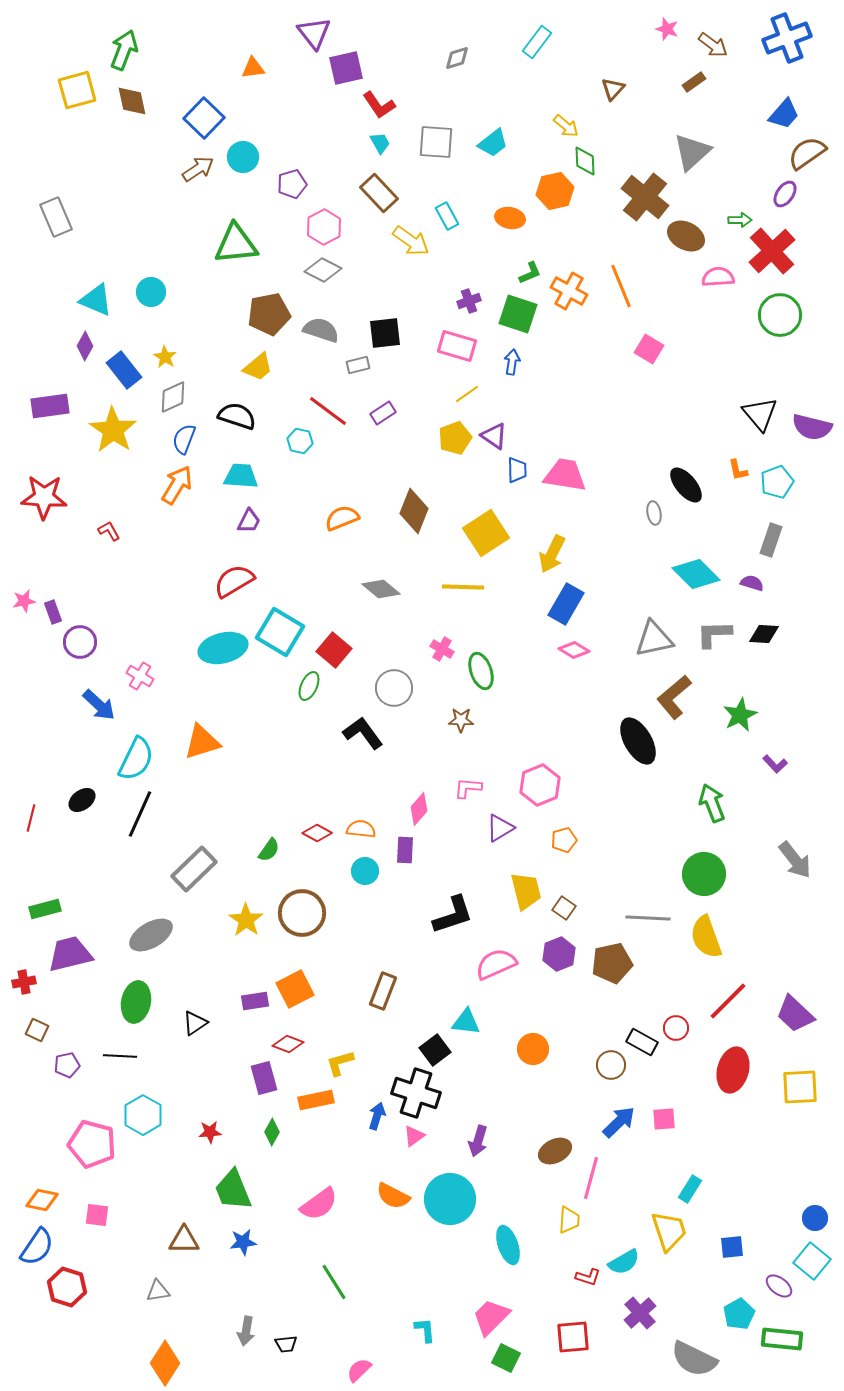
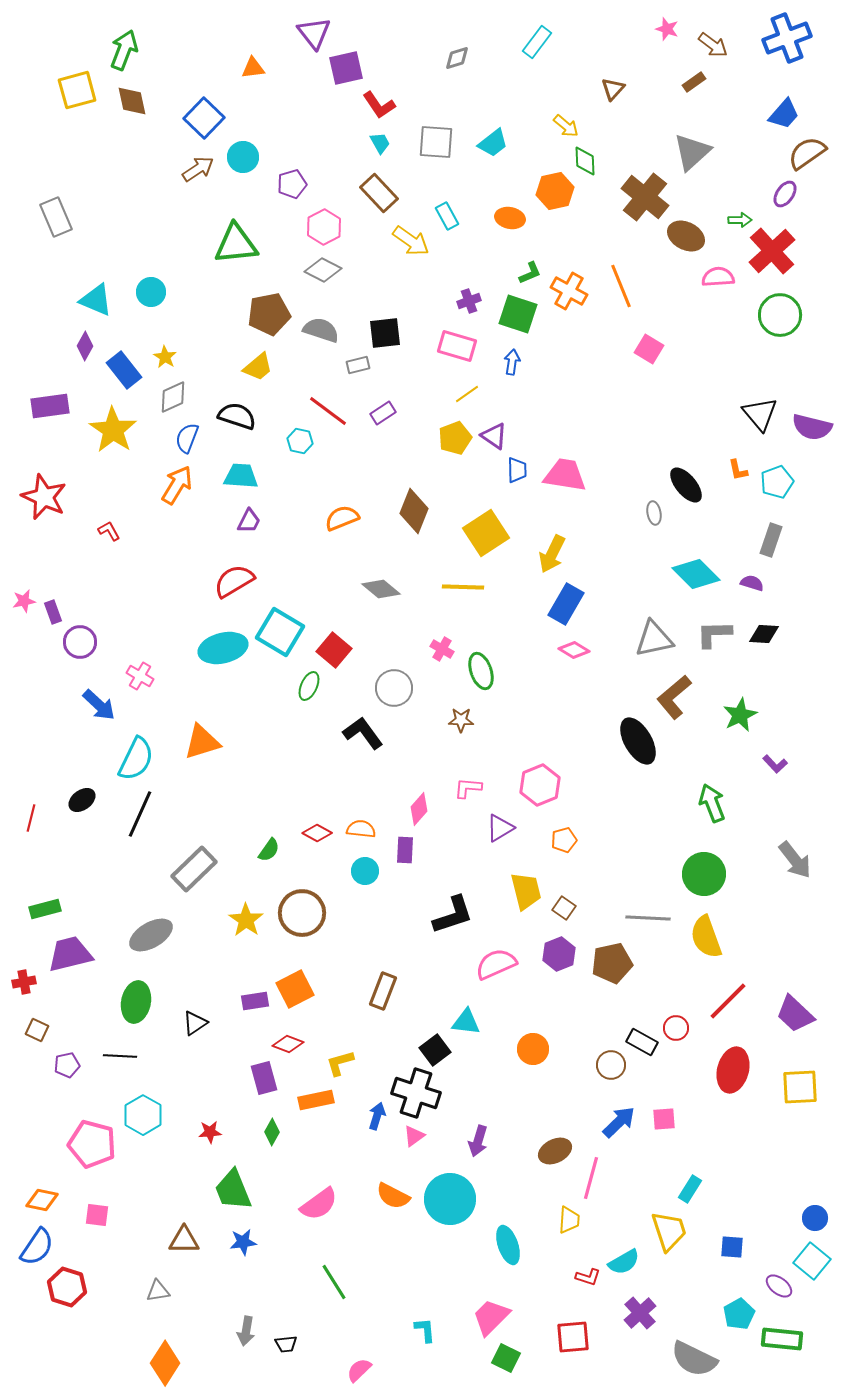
blue semicircle at (184, 439): moved 3 px right, 1 px up
red star at (44, 497): rotated 21 degrees clockwise
blue square at (732, 1247): rotated 10 degrees clockwise
